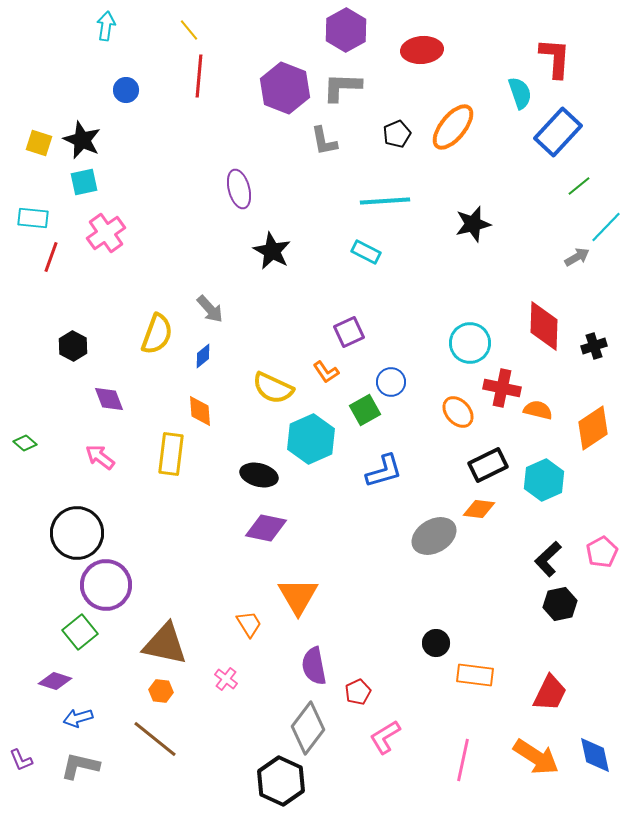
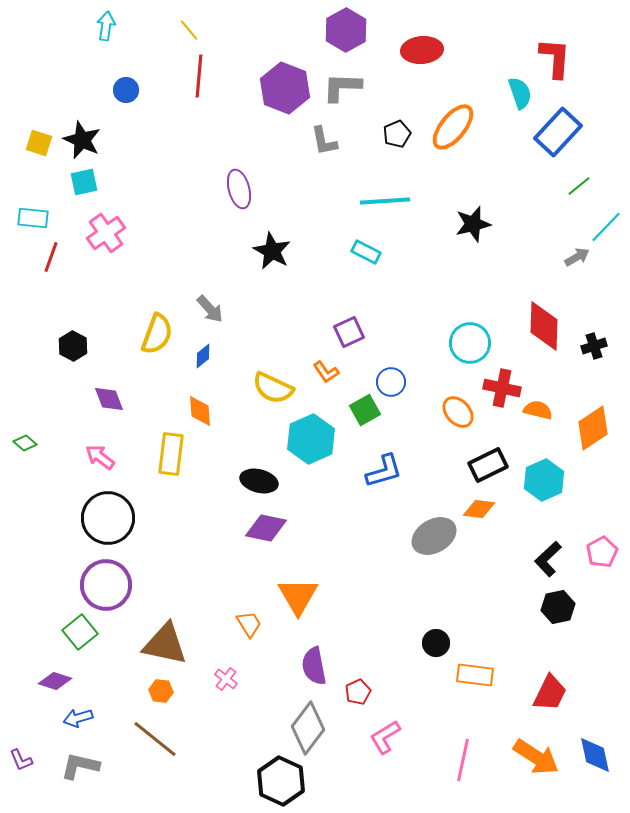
black ellipse at (259, 475): moved 6 px down
black circle at (77, 533): moved 31 px right, 15 px up
black hexagon at (560, 604): moved 2 px left, 3 px down
